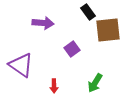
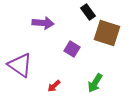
brown square: moved 1 px left, 3 px down; rotated 24 degrees clockwise
purple square: rotated 21 degrees counterclockwise
purple triangle: moved 1 px left
red arrow: rotated 48 degrees clockwise
